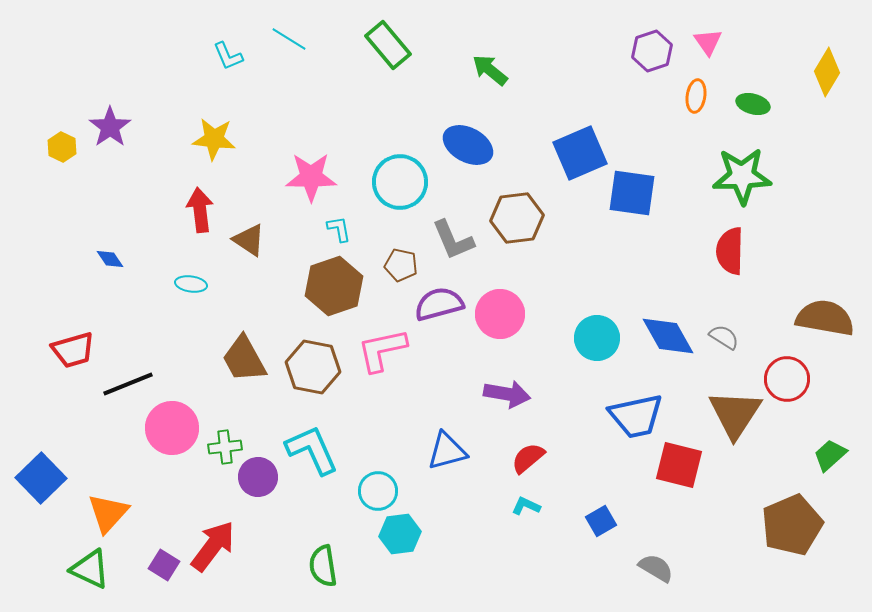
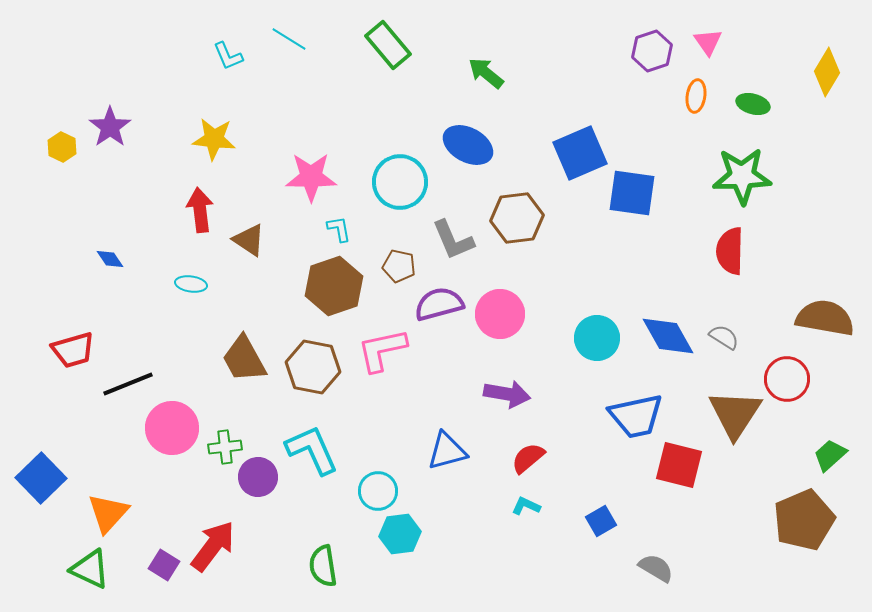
green arrow at (490, 70): moved 4 px left, 3 px down
brown pentagon at (401, 265): moved 2 px left, 1 px down
brown pentagon at (792, 525): moved 12 px right, 5 px up
